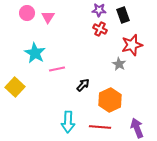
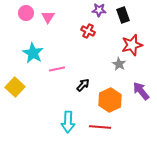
pink circle: moved 1 px left
red cross: moved 12 px left, 2 px down
cyan star: moved 2 px left
purple arrow: moved 4 px right, 37 px up; rotated 18 degrees counterclockwise
